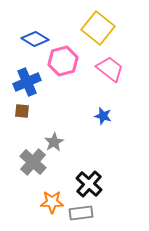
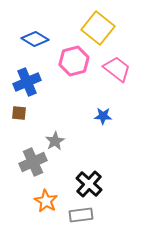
pink hexagon: moved 11 px right
pink trapezoid: moved 7 px right
brown square: moved 3 px left, 2 px down
blue star: rotated 12 degrees counterclockwise
gray star: moved 1 px right, 1 px up
gray cross: rotated 24 degrees clockwise
orange star: moved 6 px left, 1 px up; rotated 30 degrees clockwise
gray rectangle: moved 2 px down
